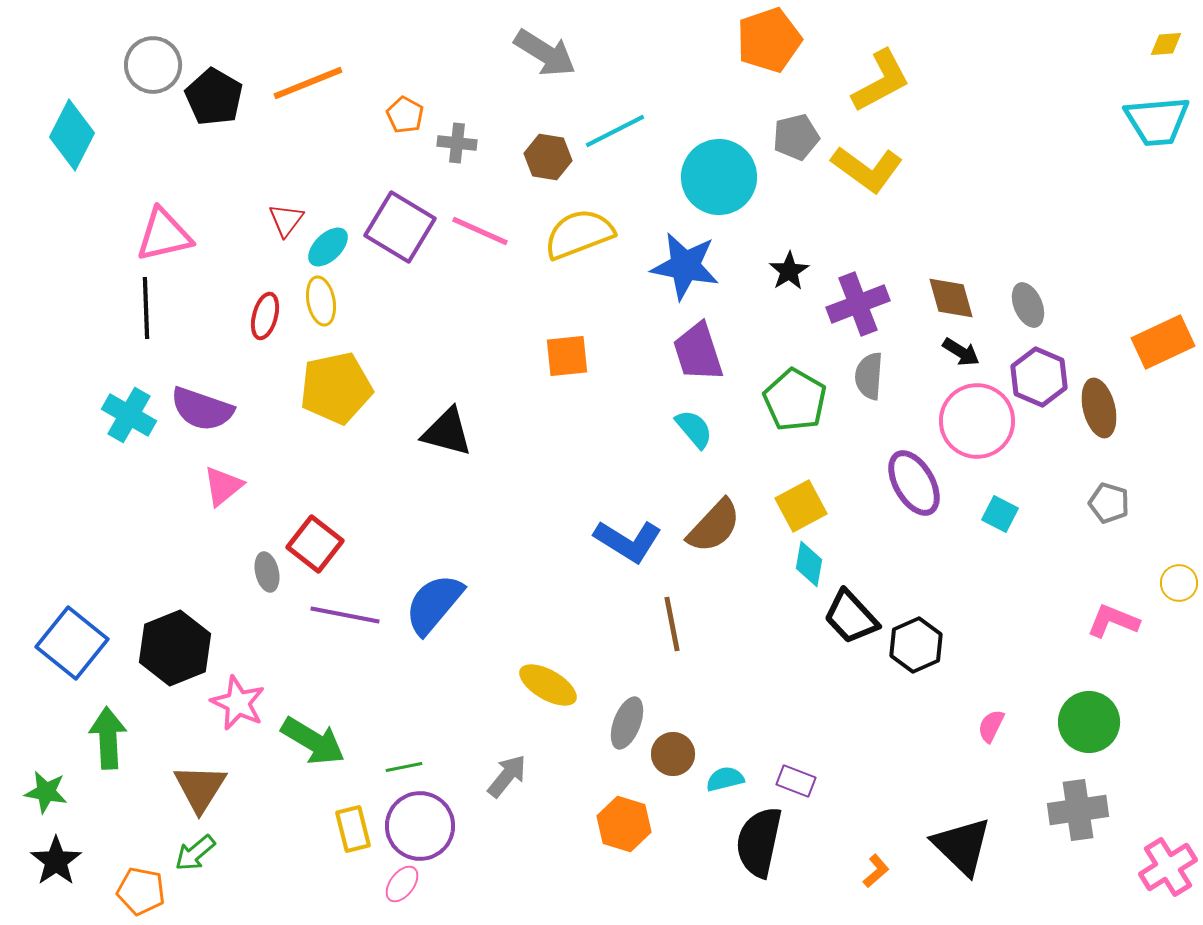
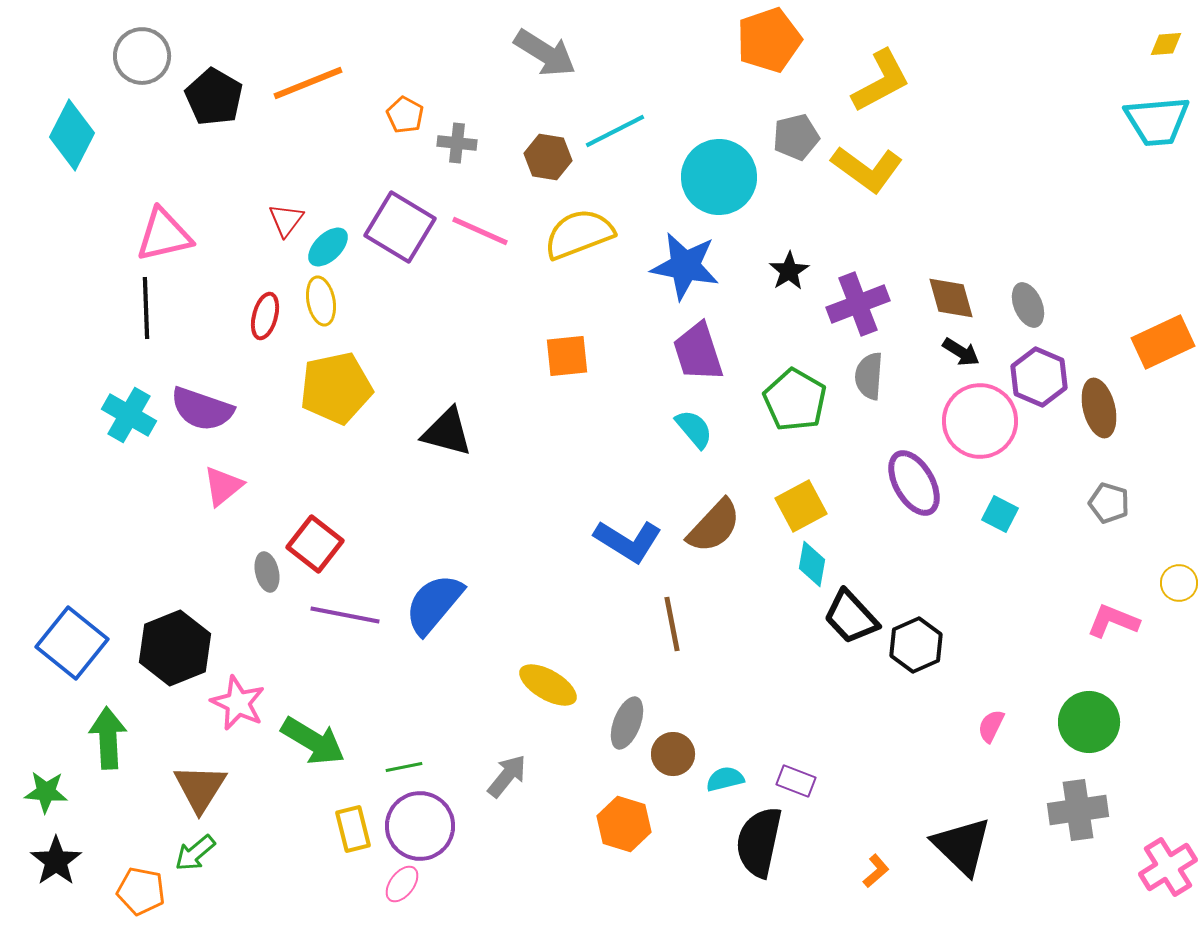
gray circle at (153, 65): moved 11 px left, 9 px up
pink circle at (977, 421): moved 3 px right
cyan diamond at (809, 564): moved 3 px right
green star at (46, 792): rotated 6 degrees counterclockwise
